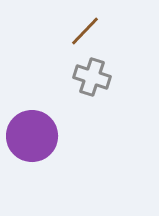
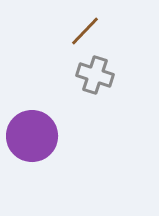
gray cross: moved 3 px right, 2 px up
